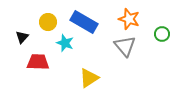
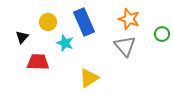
blue rectangle: rotated 36 degrees clockwise
